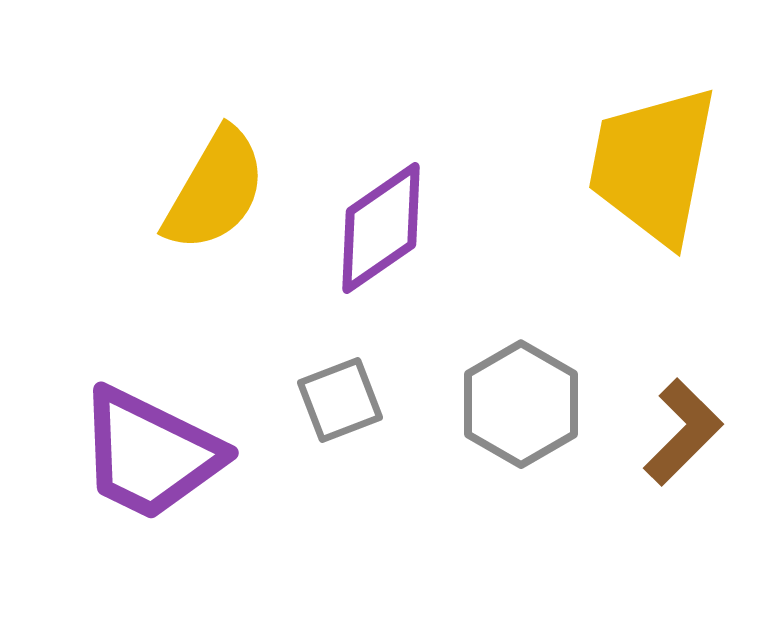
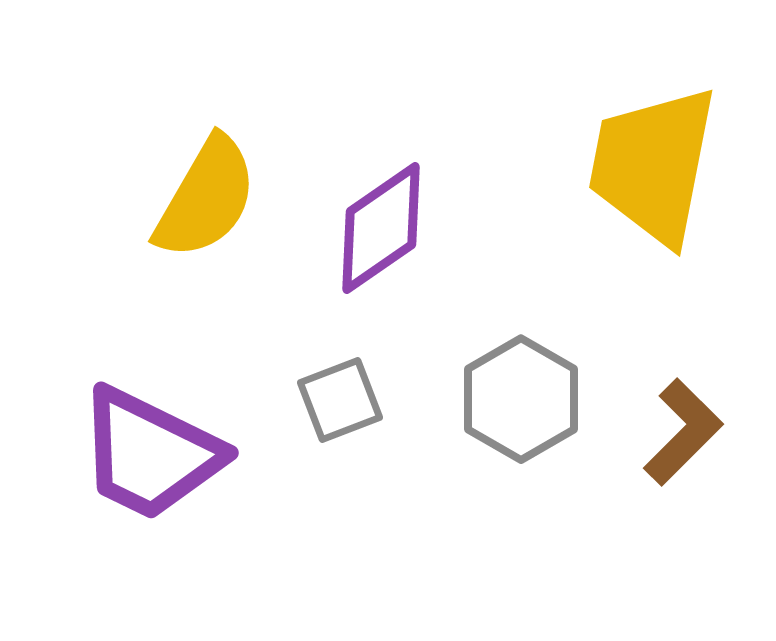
yellow semicircle: moved 9 px left, 8 px down
gray hexagon: moved 5 px up
